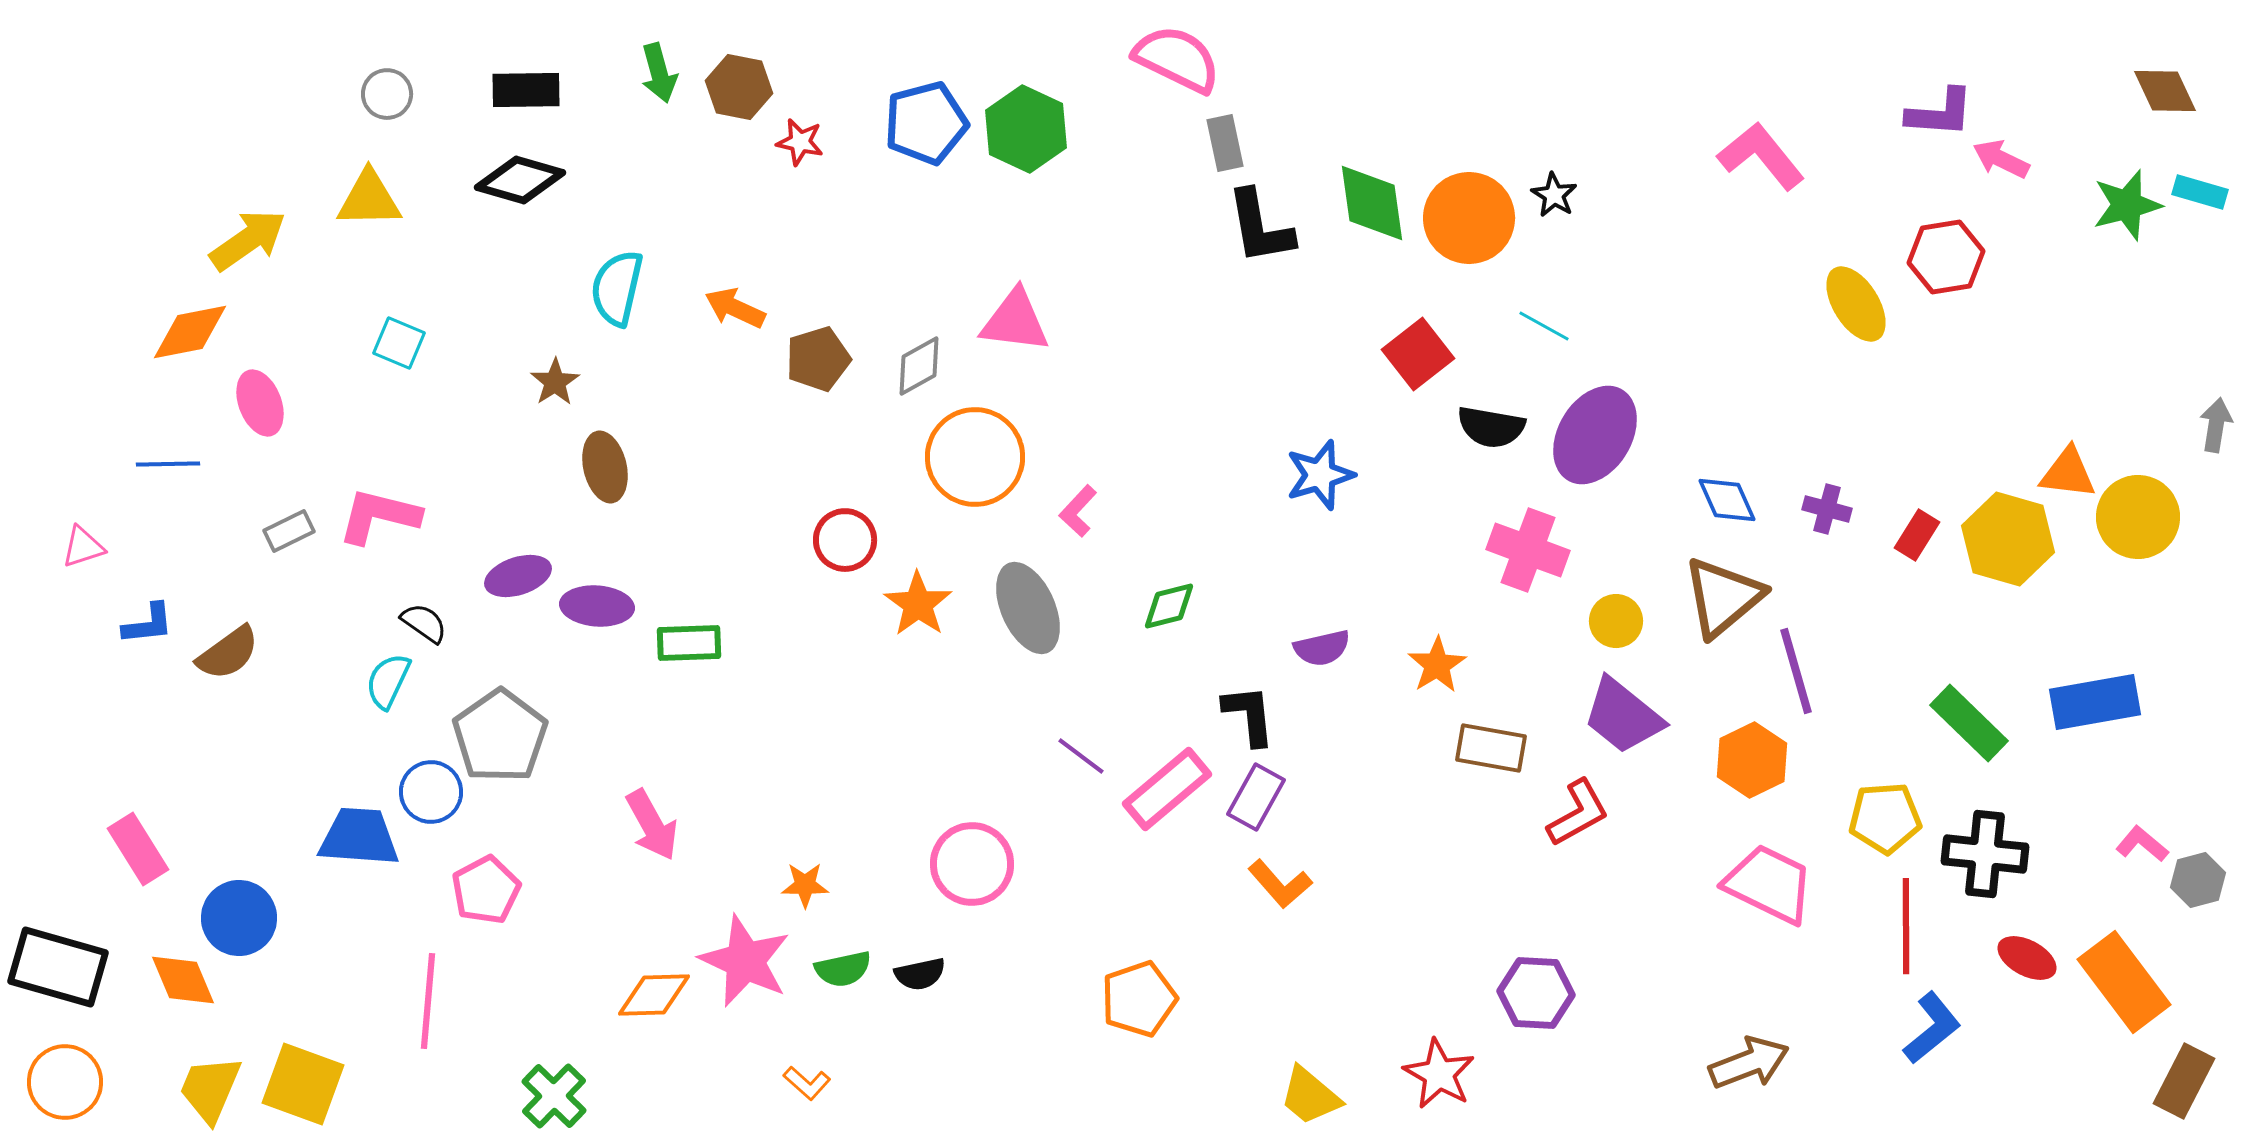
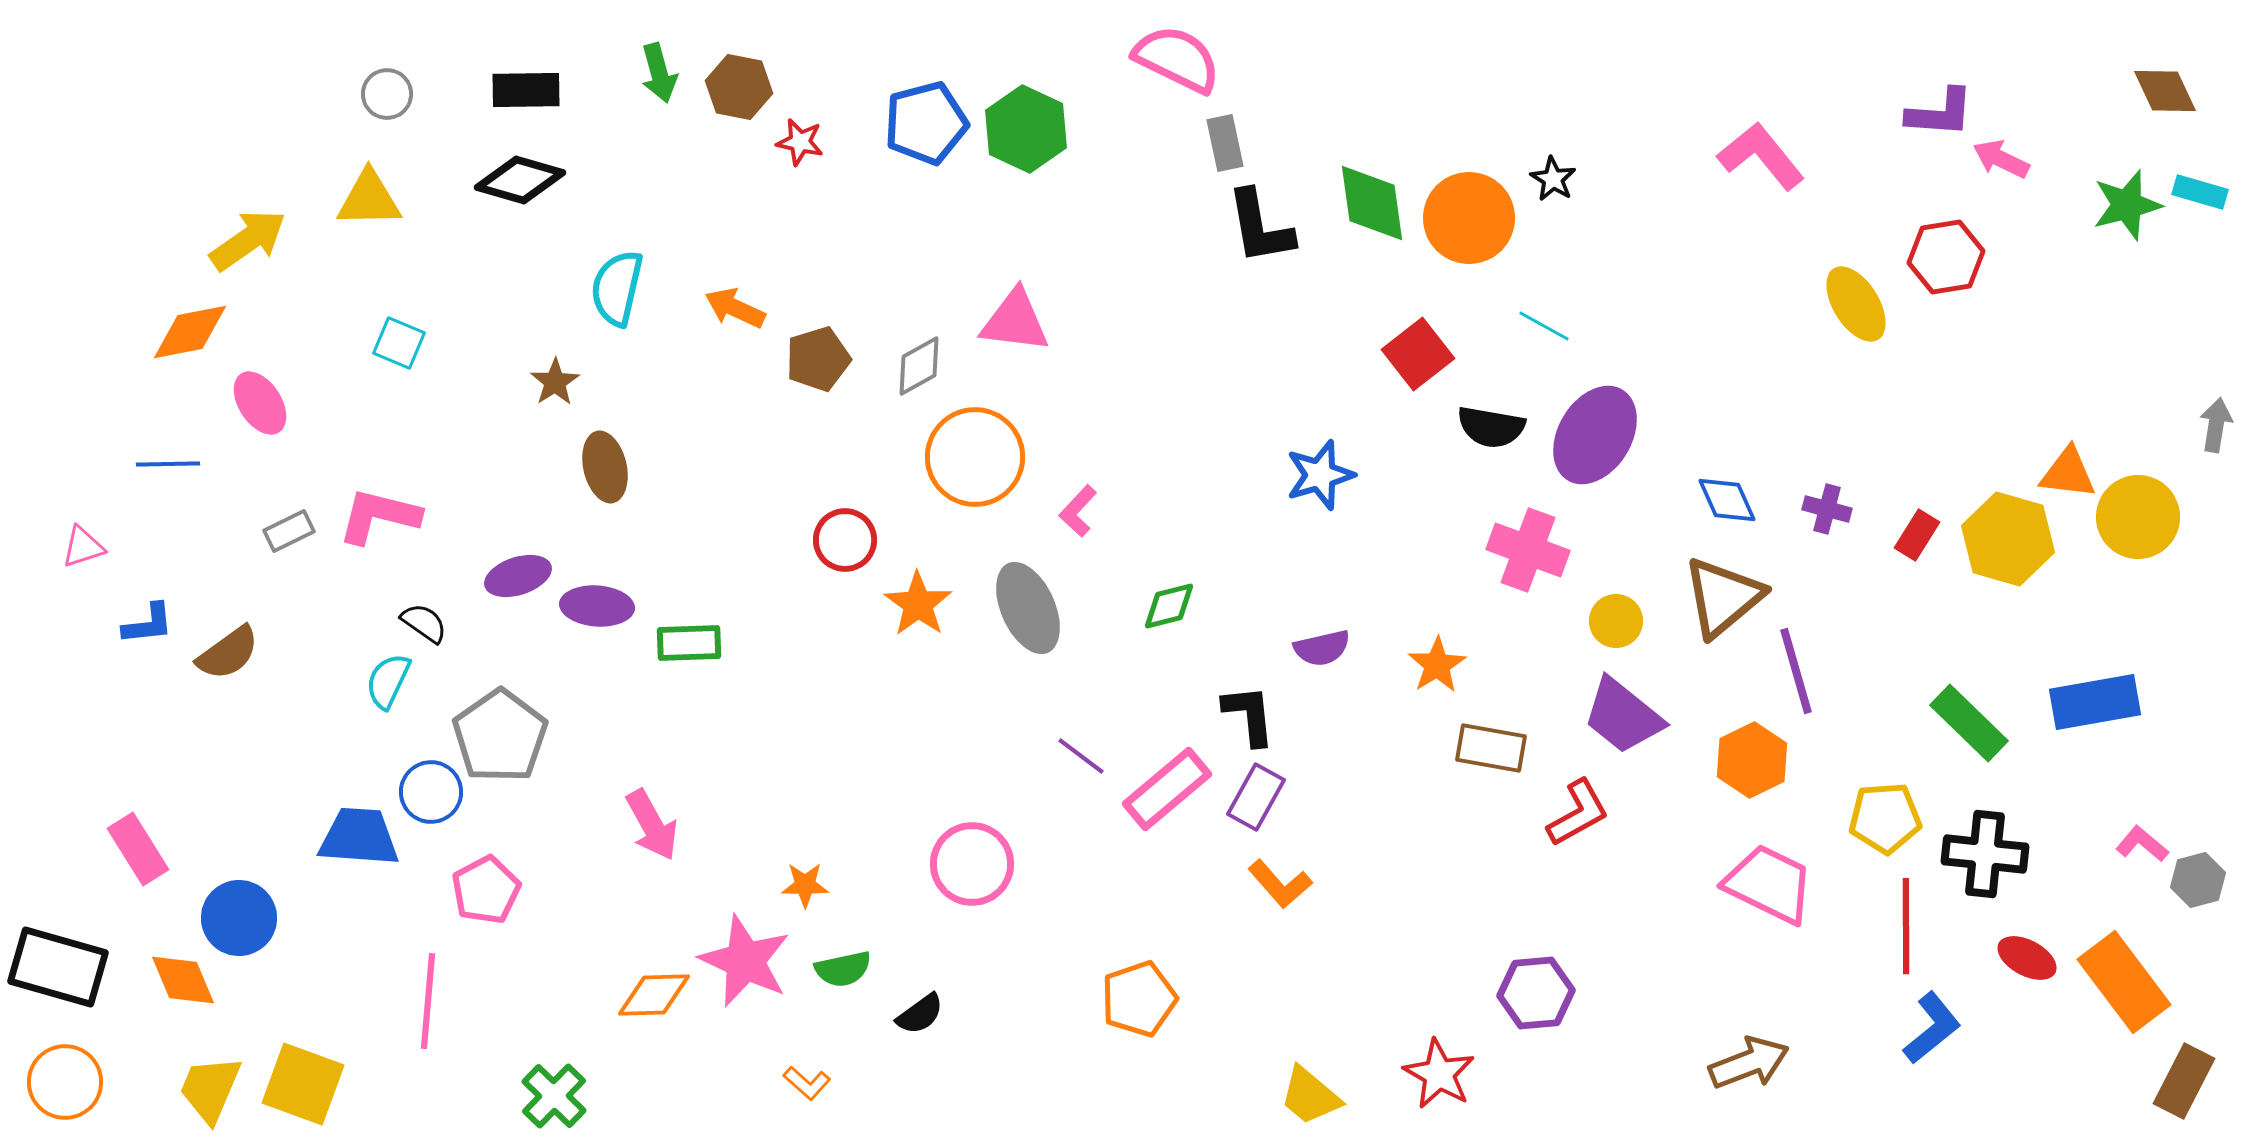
black star at (1554, 195): moved 1 px left, 16 px up
pink ellipse at (260, 403): rotated 12 degrees counterclockwise
black semicircle at (920, 974): moved 40 px down; rotated 24 degrees counterclockwise
purple hexagon at (1536, 993): rotated 8 degrees counterclockwise
